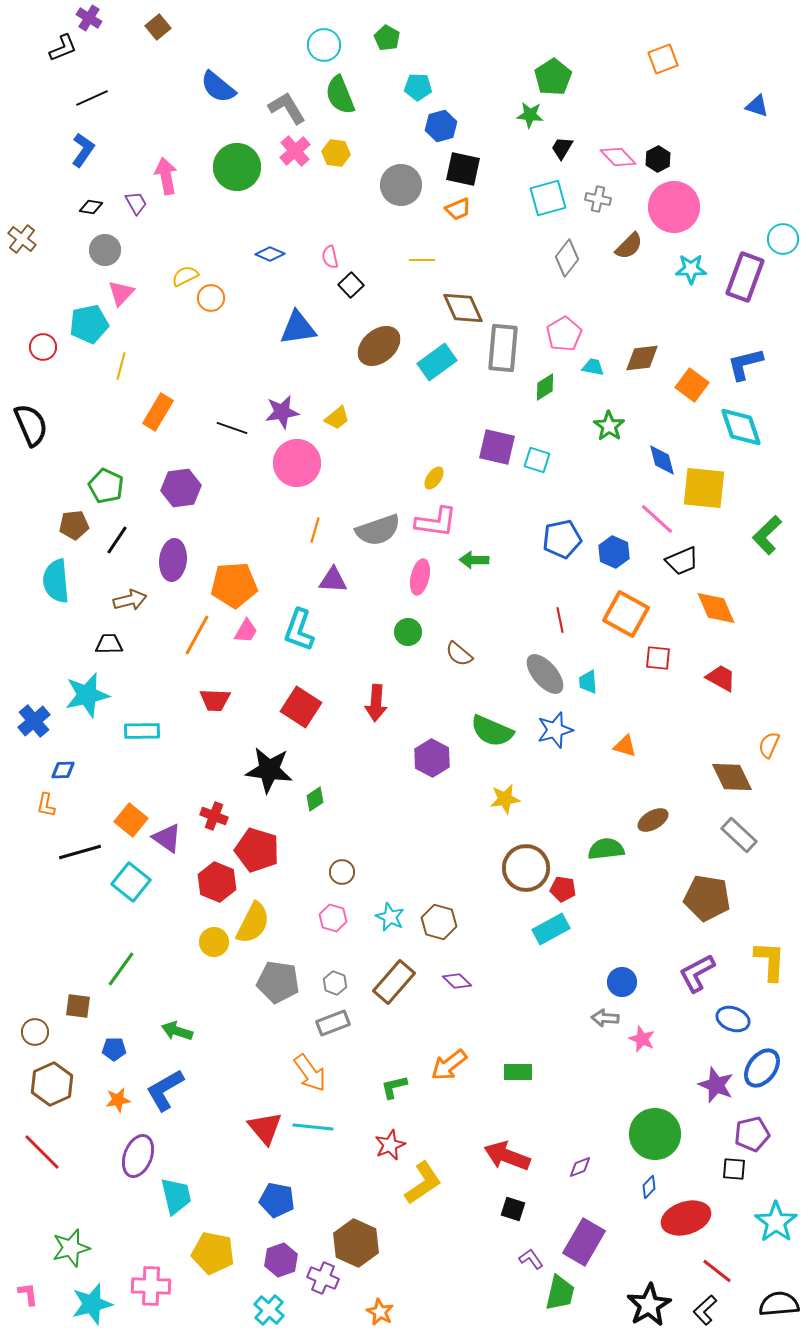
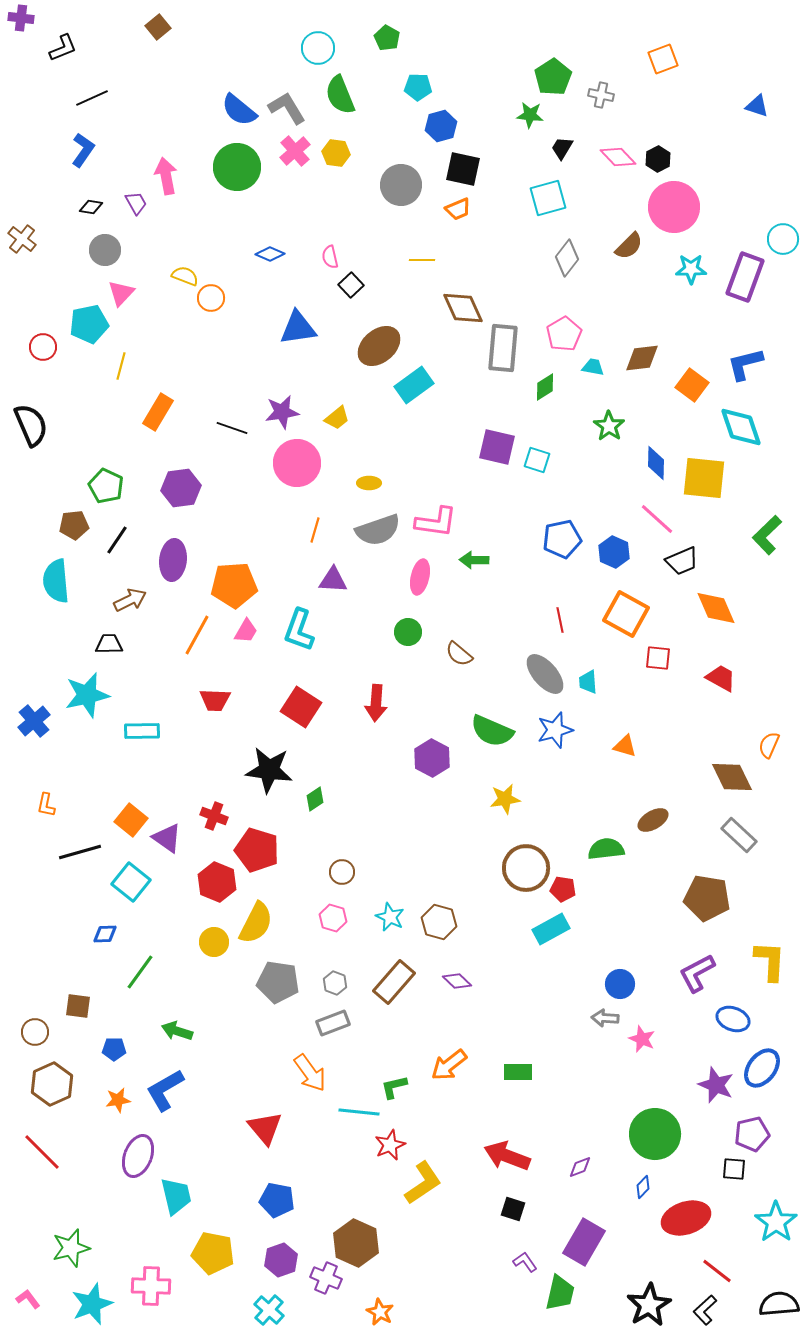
purple cross at (89, 18): moved 68 px left; rotated 25 degrees counterclockwise
cyan circle at (324, 45): moved 6 px left, 3 px down
blue semicircle at (218, 87): moved 21 px right, 23 px down
gray cross at (598, 199): moved 3 px right, 104 px up
yellow semicircle at (185, 276): rotated 48 degrees clockwise
cyan rectangle at (437, 362): moved 23 px left, 23 px down
blue diamond at (662, 460): moved 6 px left, 3 px down; rotated 16 degrees clockwise
yellow ellipse at (434, 478): moved 65 px left, 5 px down; rotated 55 degrees clockwise
yellow square at (704, 488): moved 10 px up
brown arrow at (130, 600): rotated 12 degrees counterclockwise
blue diamond at (63, 770): moved 42 px right, 164 px down
yellow semicircle at (253, 923): moved 3 px right
green line at (121, 969): moved 19 px right, 3 px down
blue circle at (622, 982): moved 2 px left, 2 px down
cyan line at (313, 1127): moved 46 px right, 15 px up
blue diamond at (649, 1187): moved 6 px left
purple L-shape at (531, 1259): moved 6 px left, 3 px down
purple cross at (323, 1278): moved 3 px right
pink L-shape at (28, 1294): moved 5 px down; rotated 30 degrees counterclockwise
cyan star at (92, 1304): rotated 6 degrees counterclockwise
